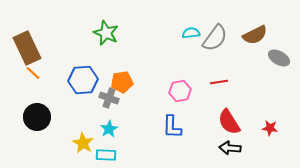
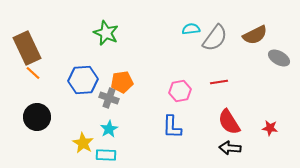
cyan semicircle: moved 4 px up
